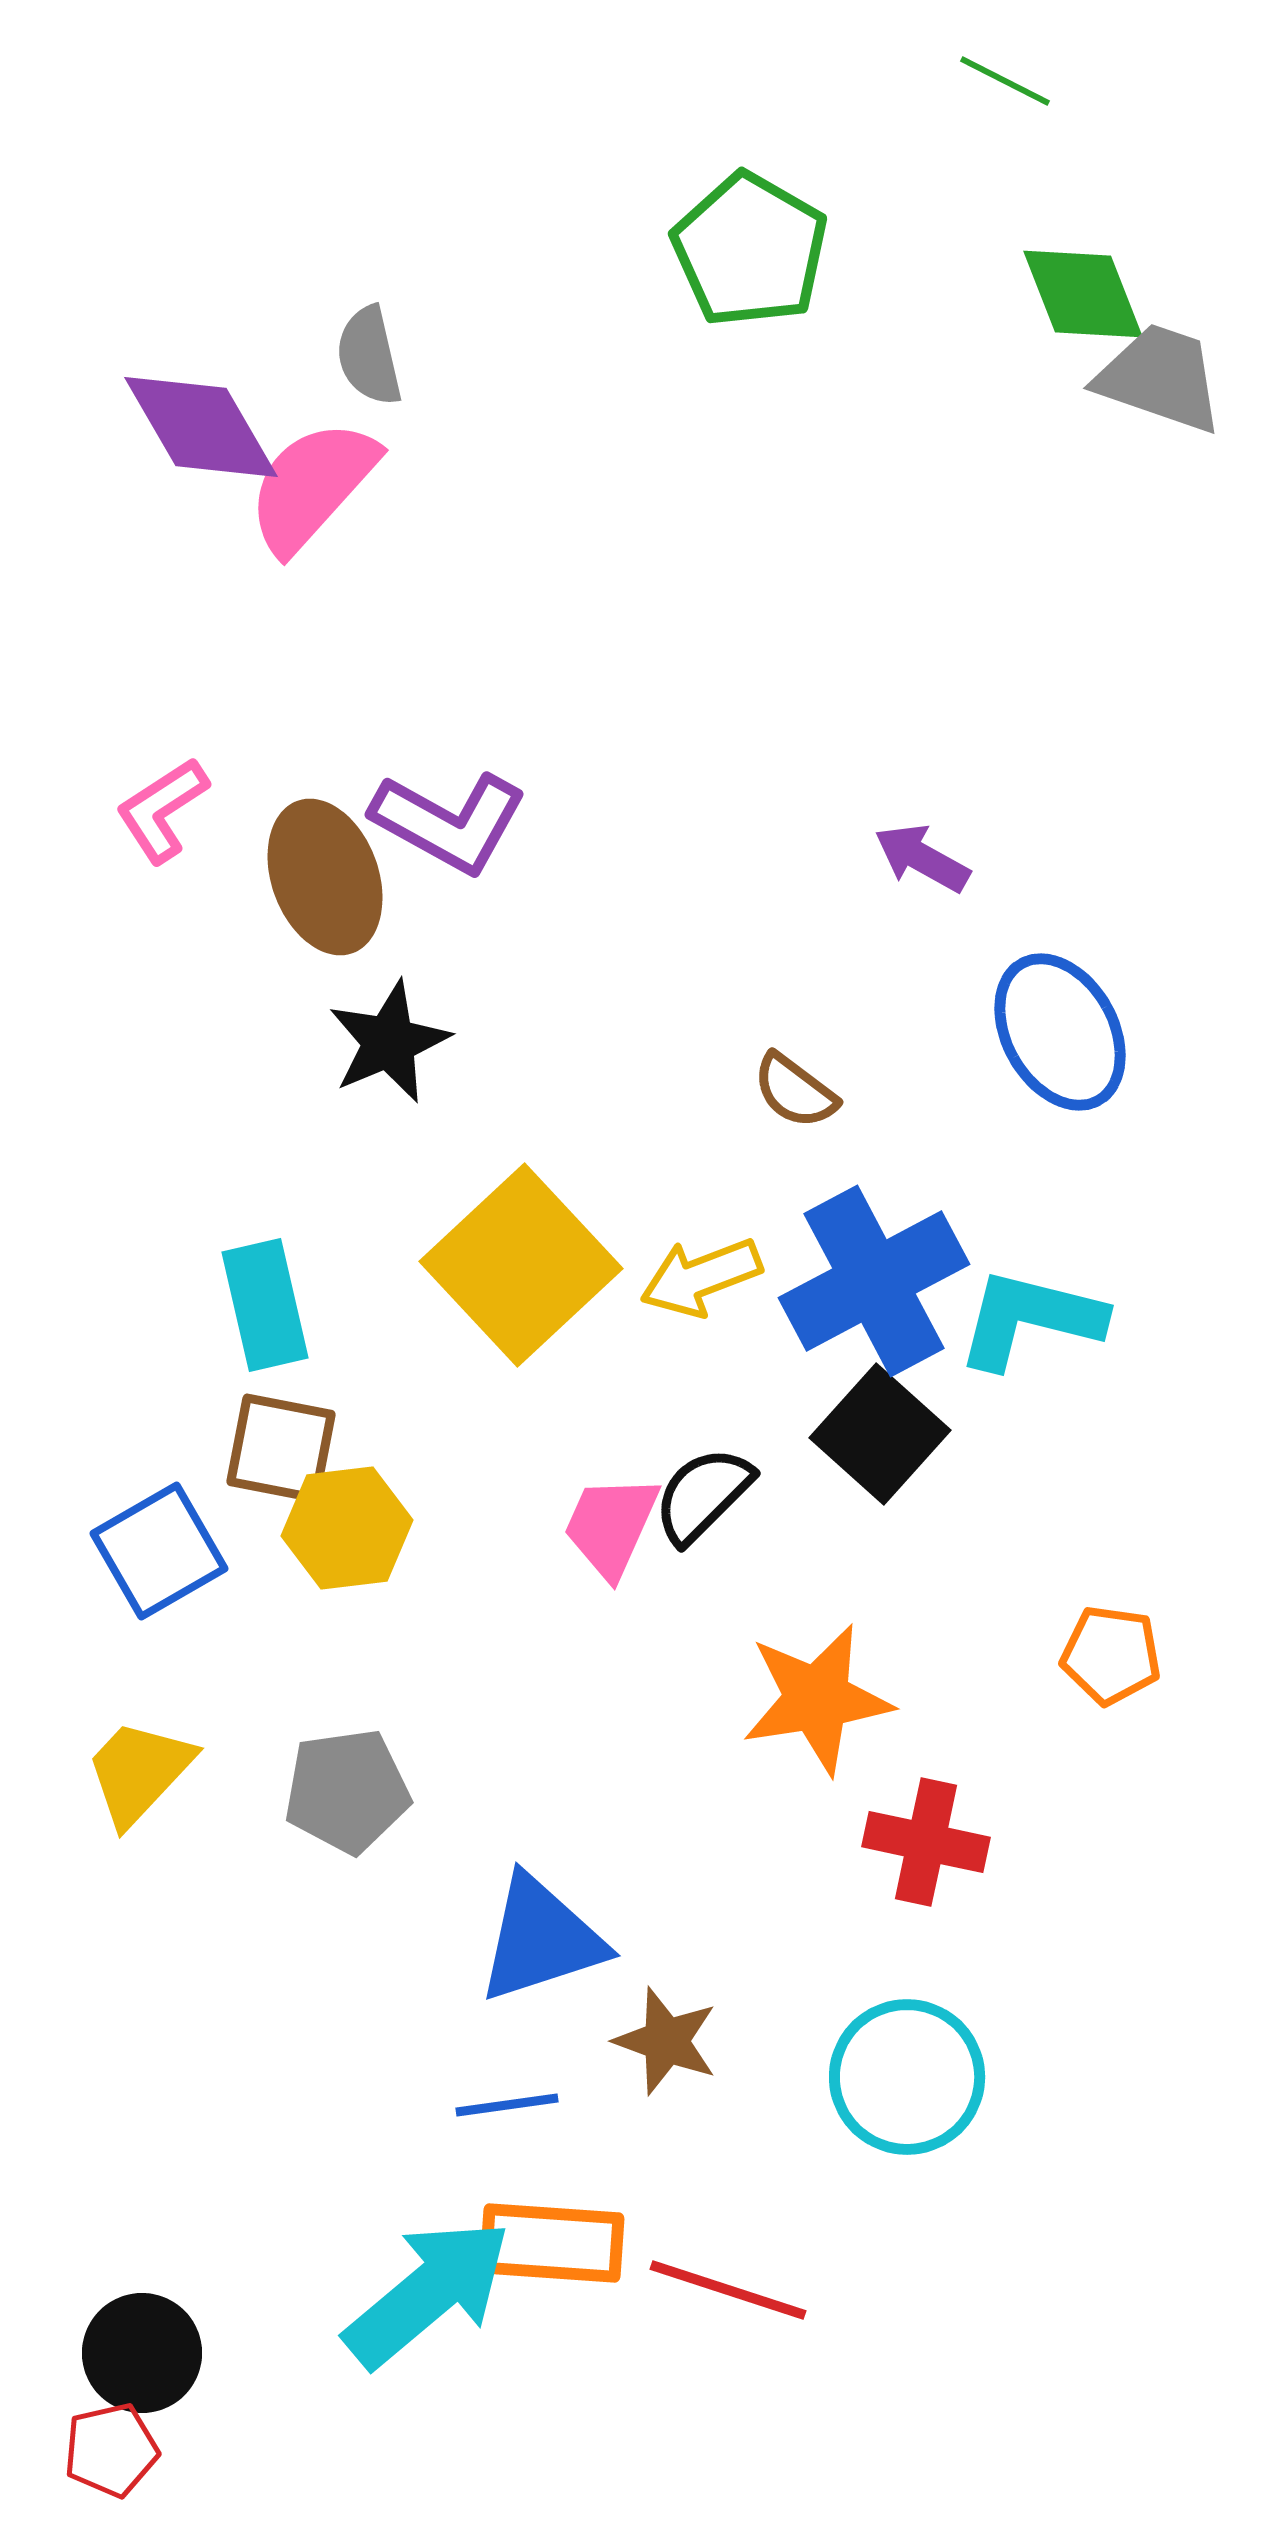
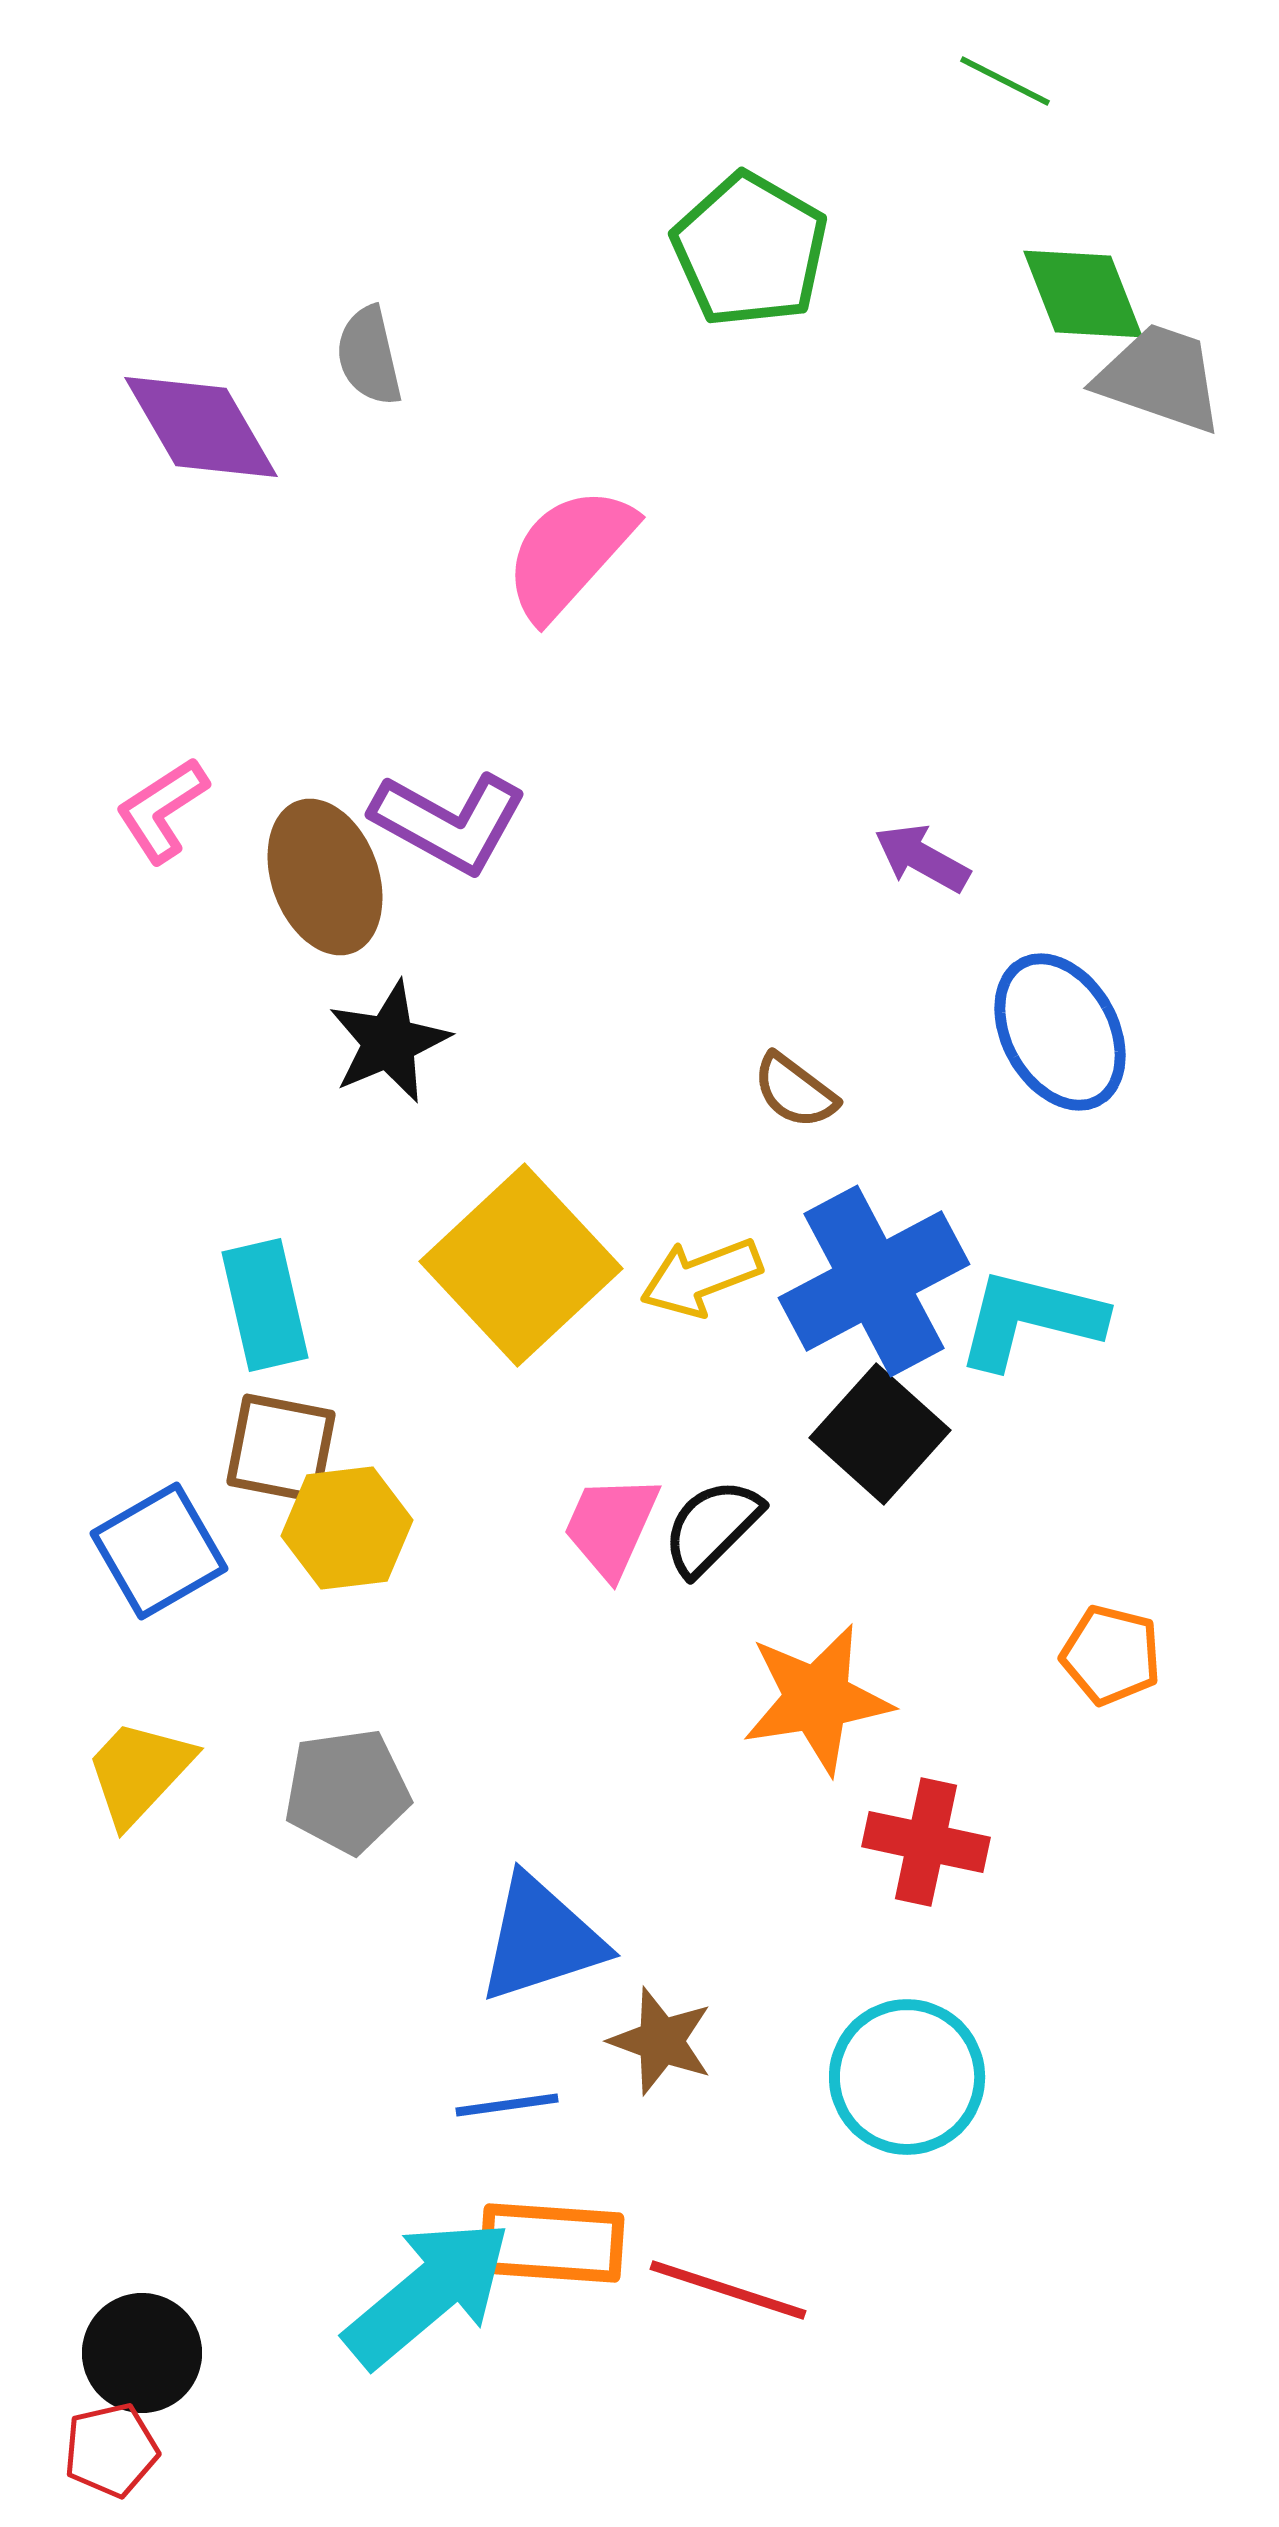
pink semicircle: moved 257 px right, 67 px down
black semicircle: moved 9 px right, 32 px down
orange pentagon: rotated 6 degrees clockwise
brown star: moved 5 px left
